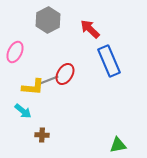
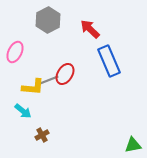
brown cross: rotated 32 degrees counterclockwise
green triangle: moved 15 px right
